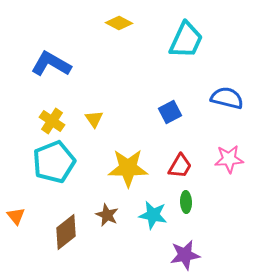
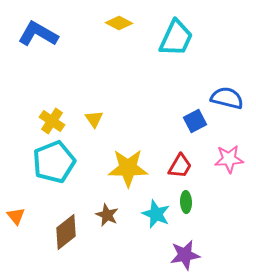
cyan trapezoid: moved 10 px left, 2 px up
blue L-shape: moved 13 px left, 30 px up
blue square: moved 25 px right, 9 px down
cyan star: moved 3 px right, 1 px up; rotated 12 degrees clockwise
